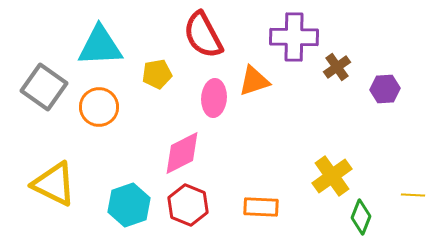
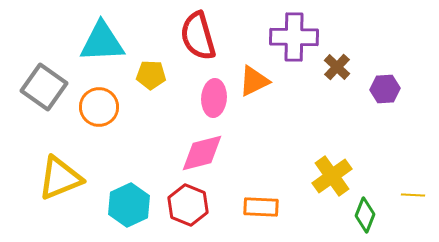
red semicircle: moved 5 px left, 1 px down; rotated 12 degrees clockwise
cyan triangle: moved 2 px right, 4 px up
brown cross: rotated 12 degrees counterclockwise
yellow pentagon: moved 6 px left, 1 px down; rotated 12 degrees clockwise
orange triangle: rotated 8 degrees counterclockwise
pink diamond: moved 20 px right; rotated 12 degrees clockwise
yellow triangle: moved 6 px right, 6 px up; rotated 48 degrees counterclockwise
cyan hexagon: rotated 6 degrees counterclockwise
green diamond: moved 4 px right, 2 px up
